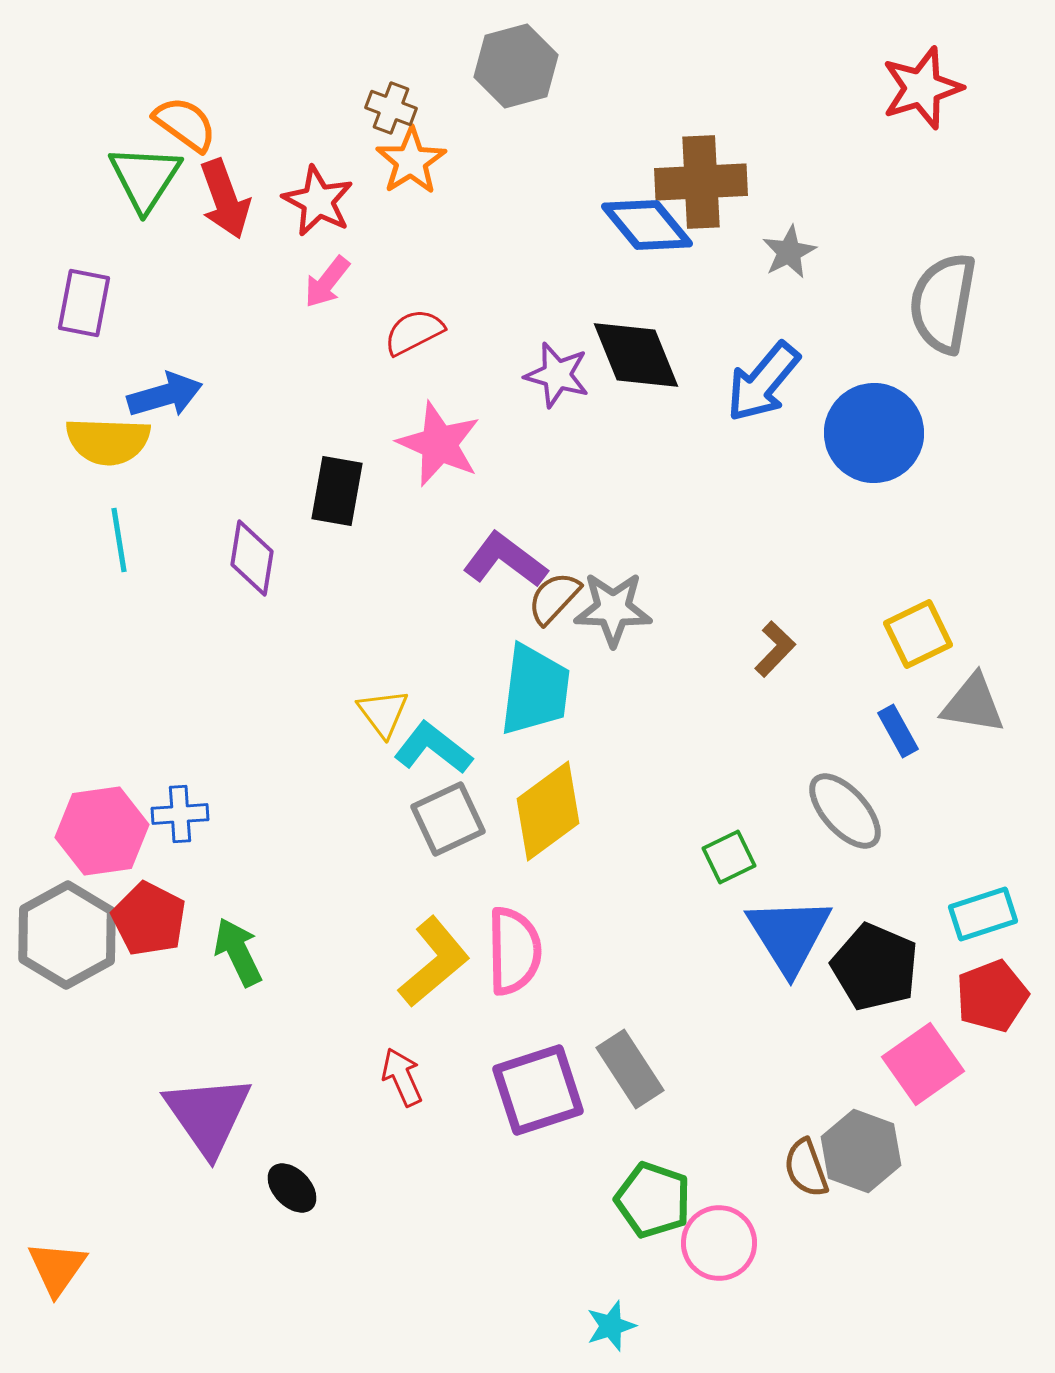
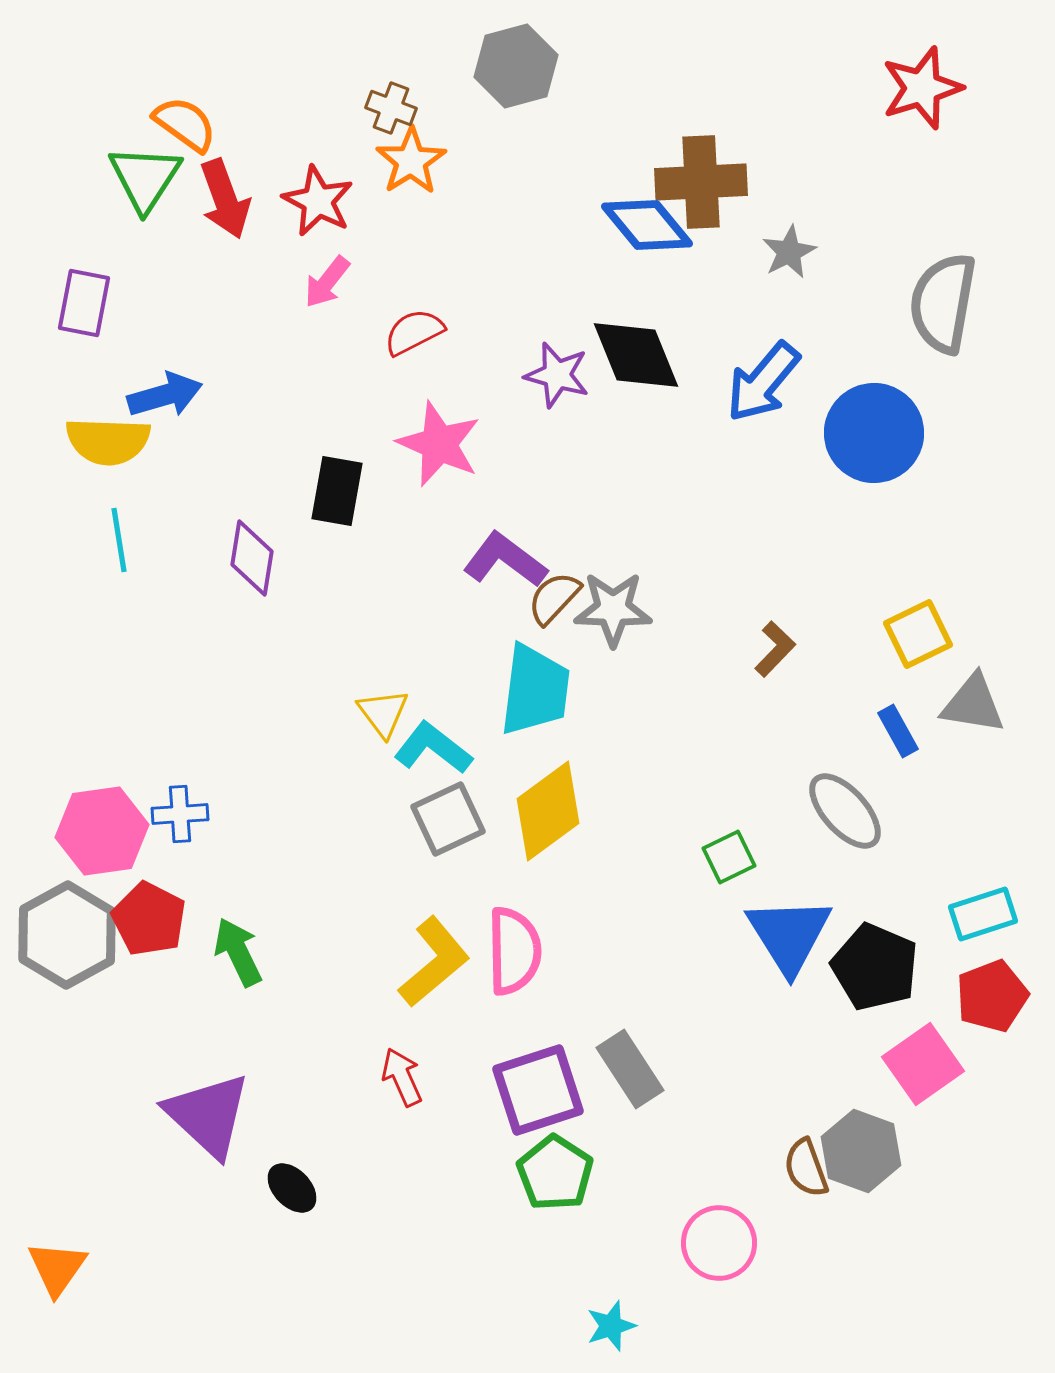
purple triangle at (208, 1115): rotated 12 degrees counterclockwise
green pentagon at (653, 1200): moved 98 px left, 27 px up; rotated 14 degrees clockwise
